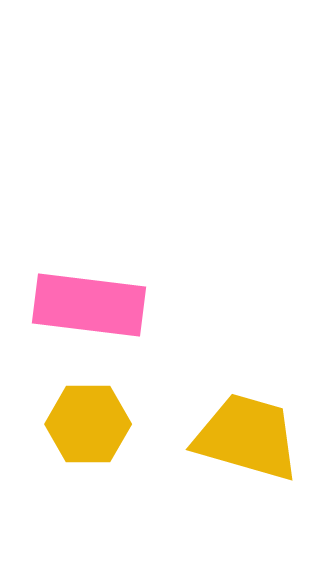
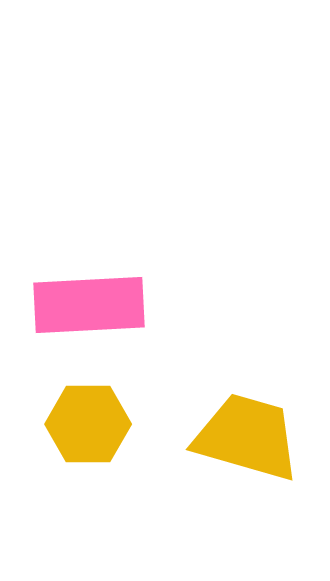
pink rectangle: rotated 10 degrees counterclockwise
